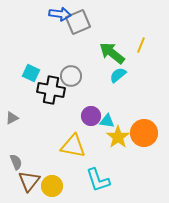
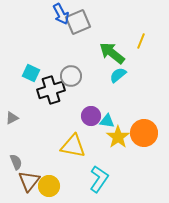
blue arrow: moved 1 px right; rotated 55 degrees clockwise
yellow line: moved 4 px up
black cross: rotated 28 degrees counterclockwise
cyan L-shape: moved 1 px right, 1 px up; rotated 128 degrees counterclockwise
yellow circle: moved 3 px left
